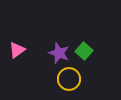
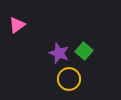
pink triangle: moved 25 px up
